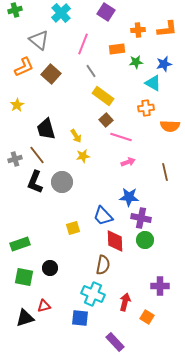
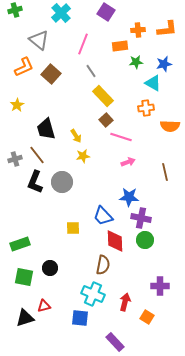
orange rectangle at (117, 49): moved 3 px right, 3 px up
yellow rectangle at (103, 96): rotated 10 degrees clockwise
yellow square at (73, 228): rotated 16 degrees clockwise
